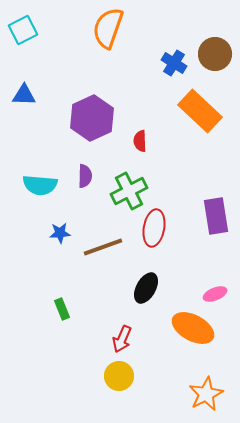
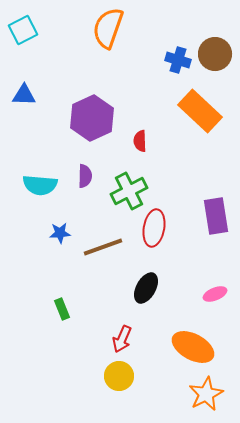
blue cross: moved 4 px right, 3 px up; rotated 15 degrees counterclockwise
orange ellipse: moved 19 px down
